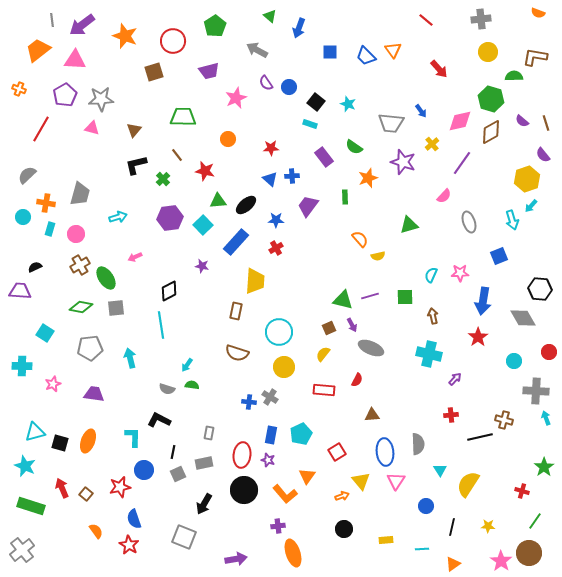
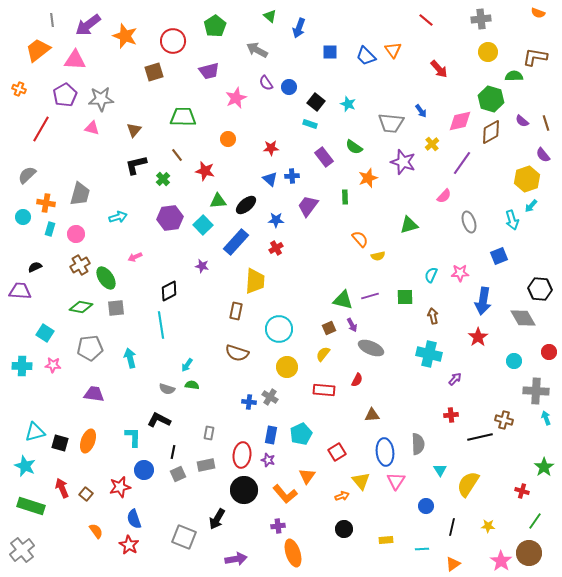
purple arrow at (82, 25): moved 6 px right
cyan circle at (279, 332): moved 3 px up
yellow circle at (284, 367): moved 3 px right
pink star at (53, 384): moved 19 px up; rotated 28 degrees clockwise
gray rectangle at (204, 463): moved 2 px right, 2 px down
black arrow at (204, 504): moved 13 px right, 15 px down
